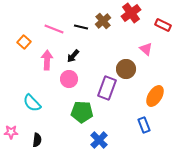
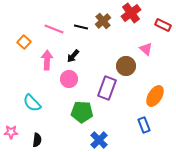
brown circle: moved 3 px up
